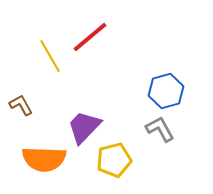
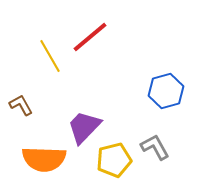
gray L-shape: moved 5 px left, 18 px down
